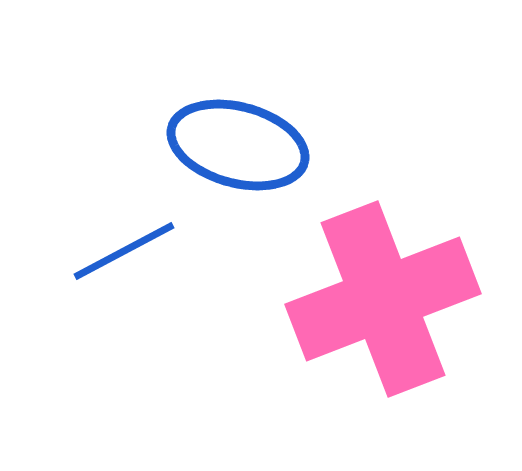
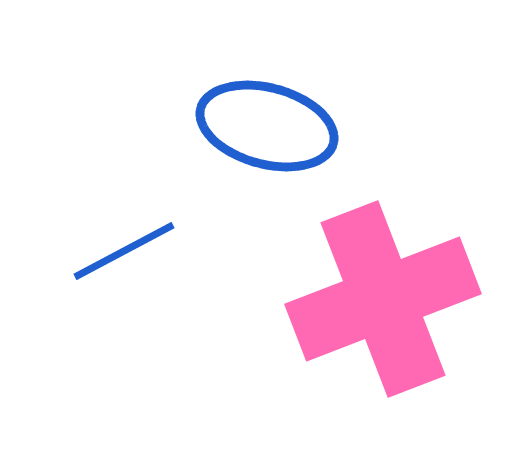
blue ellipse: moved 29 px right, 19 px up
